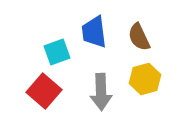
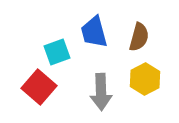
blue trapezoid: rotated 8 degrees counterclockwise
brown semicircle: rotated 140 degrees counterclockwise
yellow hexagon: rotated 12 degrees counterclockwise
red square: moved 5 px left, 4 px up
